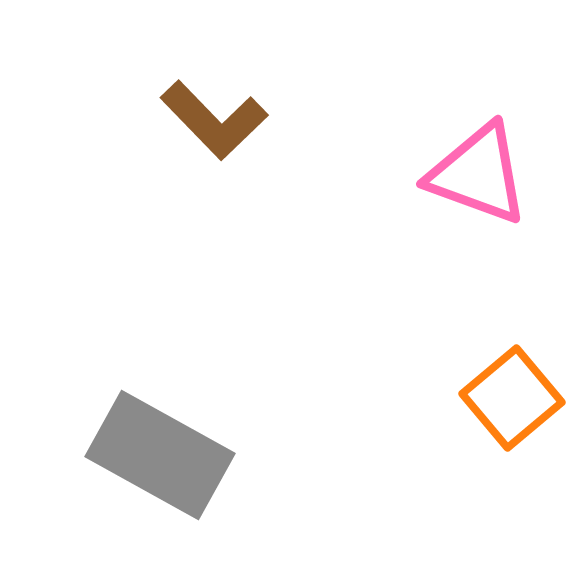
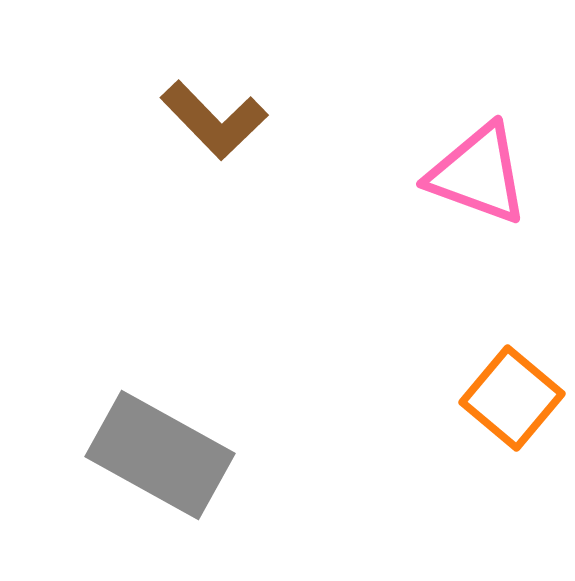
orange square: rotated 10 degrees counterclockwise
